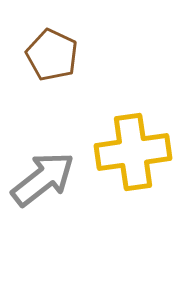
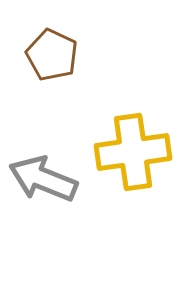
gray arrow: rotated 120 degrees counterclockwise
